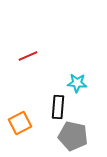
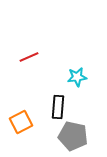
red line: moved 1 px right, 1 px down
cyan star: moved 6 px up; rotated 12 degrees counterclockwise
orange square: moved 1 px right, 1 px up
